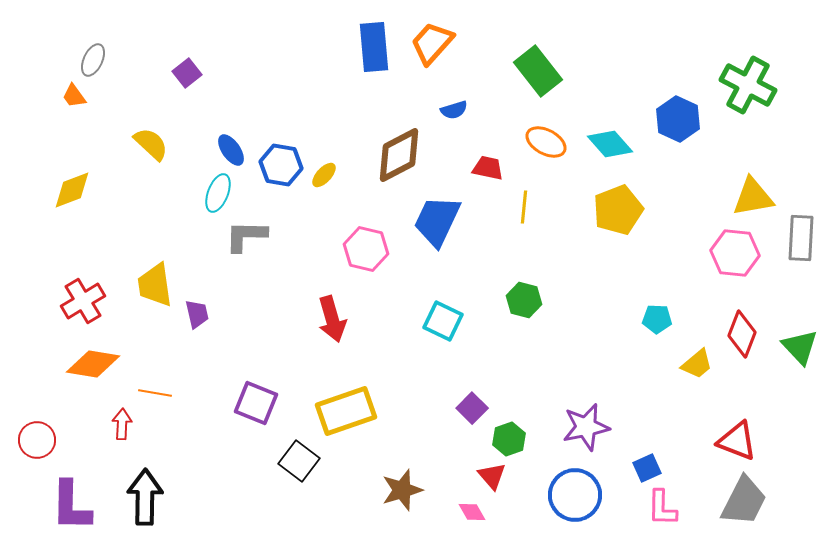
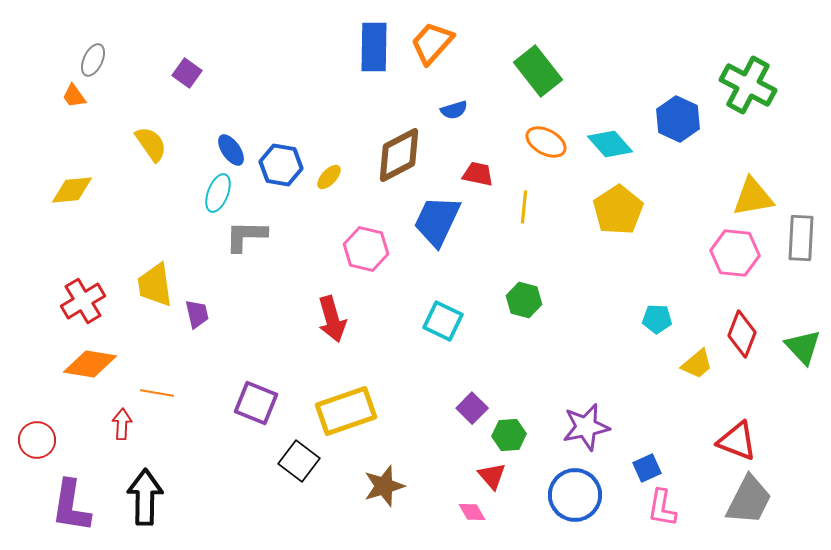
blue rectangle at (374, 47): rotated 6 degrees clockwise
purple square at (187, 73): rotated 16 degrees counterclockwise
yellow semicircle at (151, 144): rotated 12 degrees clockwise
red trapezoid at (488, 168): moved 10 px left, 6 px down
yellow ellipse at (324, 175): moved 5 px right, 2 px down
yellow diamond at (72, 190): rotated 15 degrees clockwise
yellow pentagon at (618, 210): rotated 12 degrees counterclockwise
green triangle at (800, 347): moved 3 px right
orange diamond at (93, 364): moved 3 px left
orange line at (155, 393): moved 2 px right
green hexagon at (509, 439): moved 4 px up; rotated 16 degrees clockwise
brown star at (402, 490): moved 18 px left, 4 px up
gray trapezoid at (744, 501): moved 5 px right, 1 px up
purple L-shape at (71, 506): rotated 8 degrees clockwise
pink L-shape at (662, 508): rotated 9 degrees clockwise
